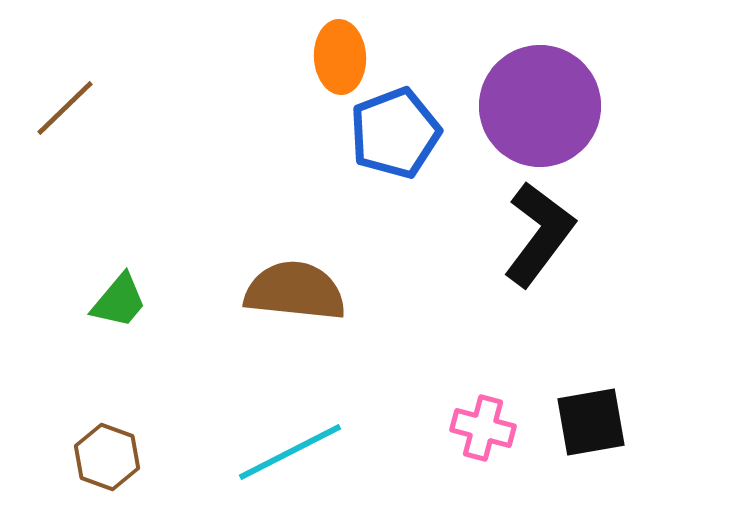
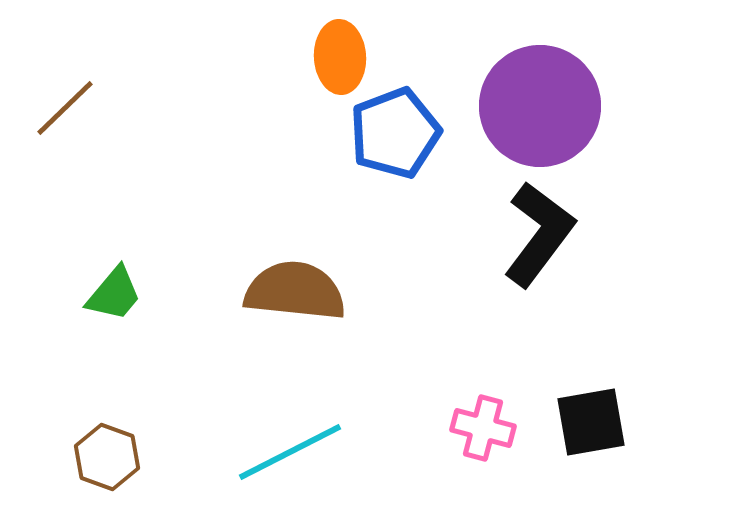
green trapezoid: moved 5 px left, 7 px up
